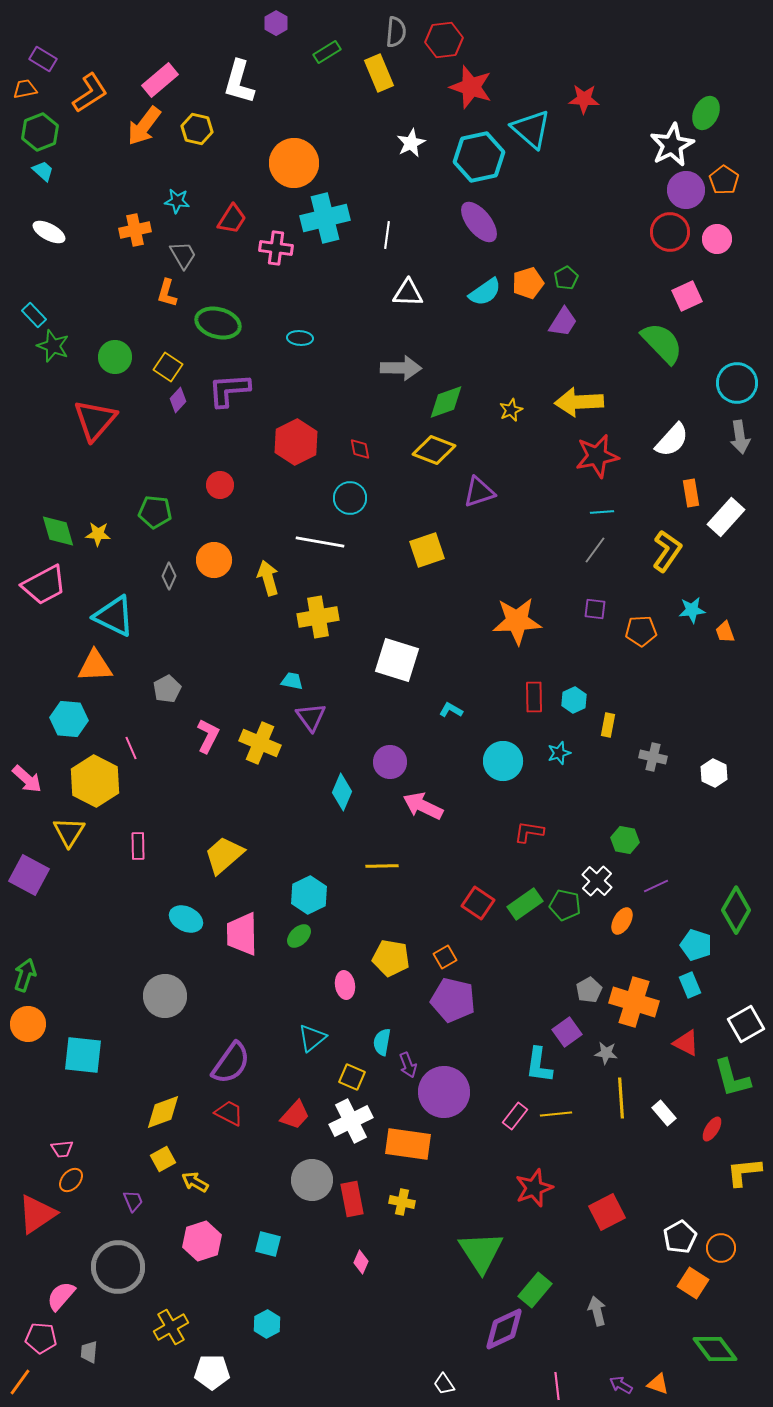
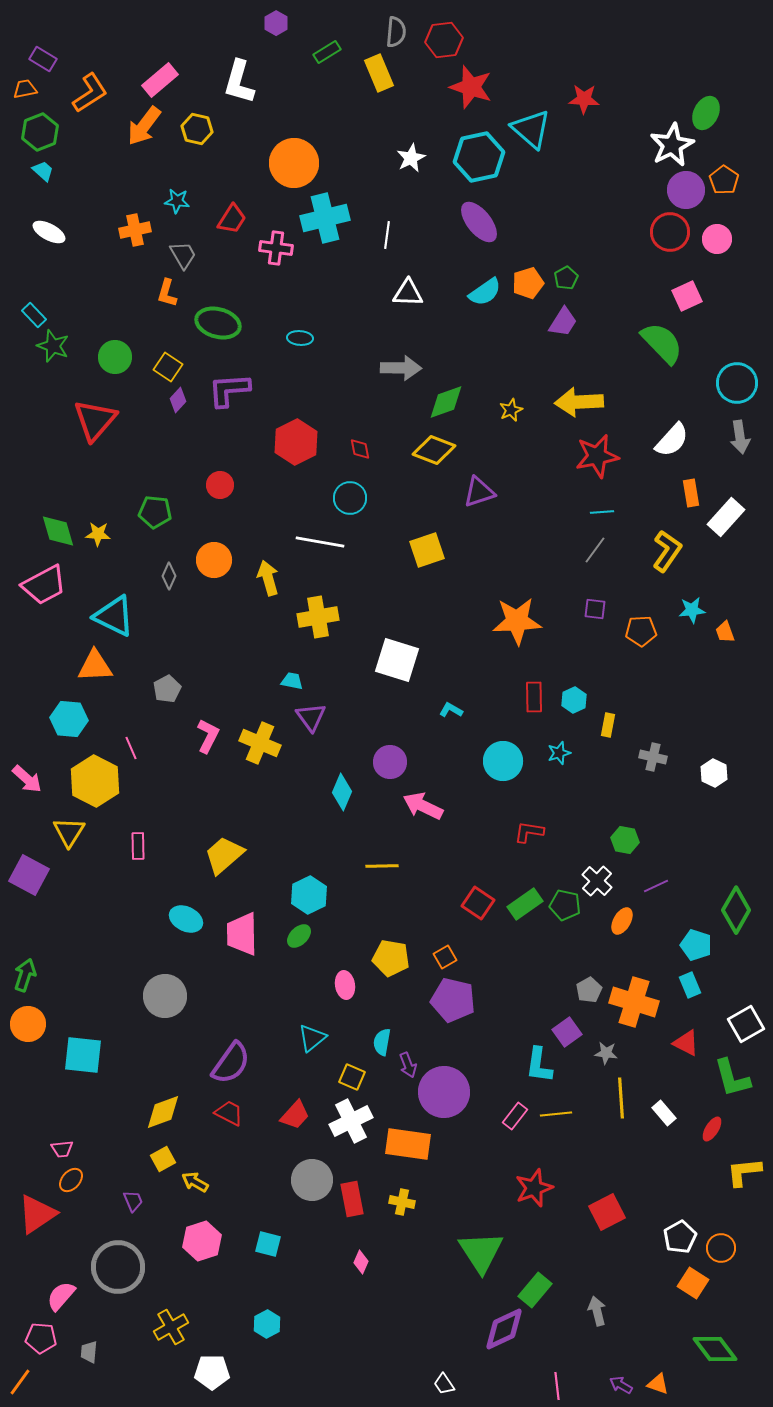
white star at (411, 143): moved 15 px down
